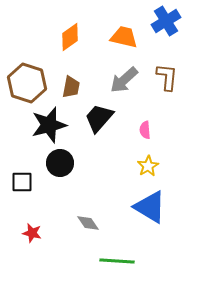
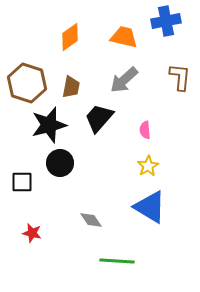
blue cross: rotated 20 degrees clockwise
brown L-shape: moved 13 px right
gray diamond: moved 3 px right, 3 px up
